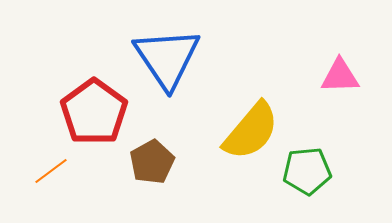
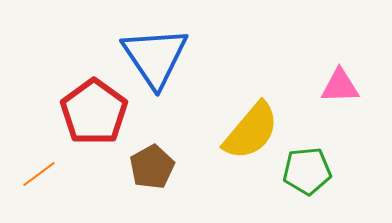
blue triangle: moved 12 px left, 1 px up
pink triangle: moved 10 px down
brown pentagon: moved 5 px down
orange line: moved 12 px left, 3 px down
